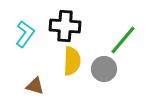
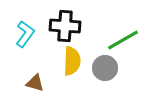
green line: rotated 20 degrees clockwise
gray circle: moved 1 px right, 1 px up
brown triangle: moved 3 px up
